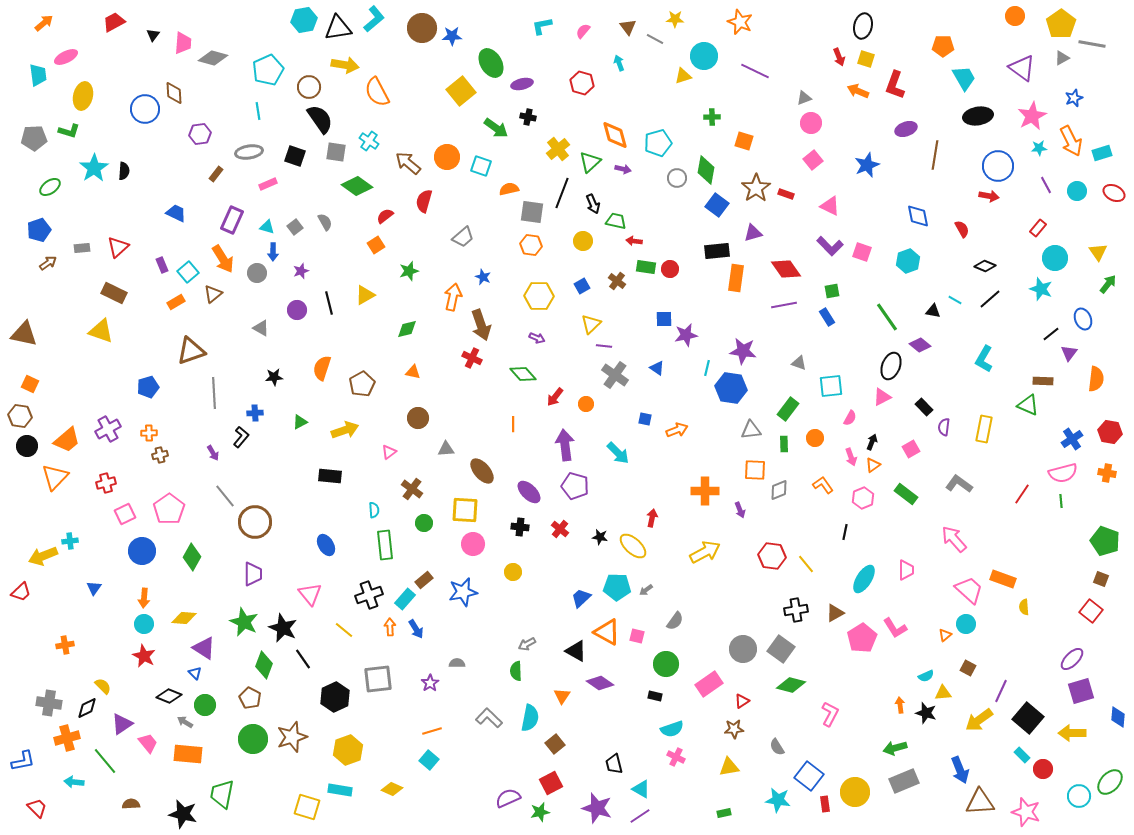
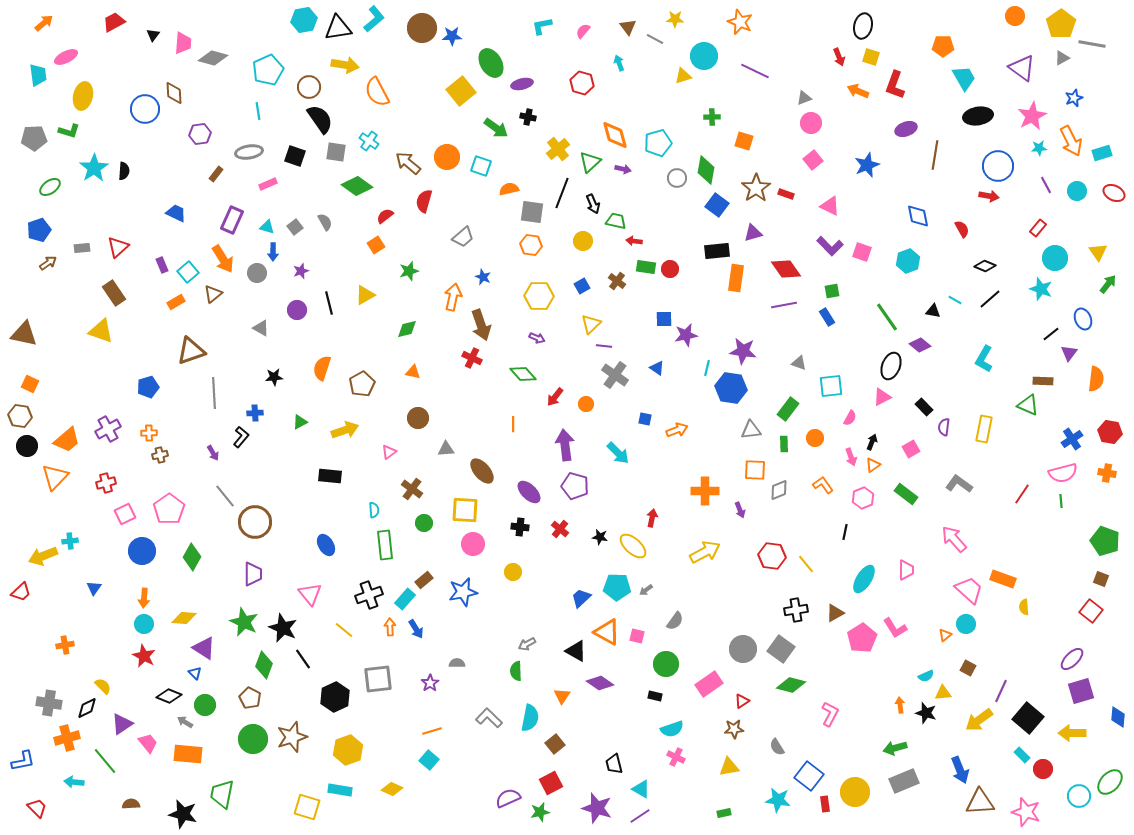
yellow square at (866, 59): moved 5 px right, 2 px up
brown rectangle at (114, 293): rotated 30 degrees clockwise
